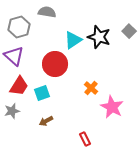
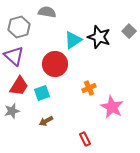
orange cross: moved 2 px left; rotated 24 degrees clockwise
